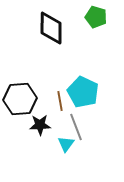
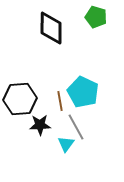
gray line: rotated 8 degrees counterclockwise
